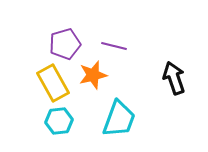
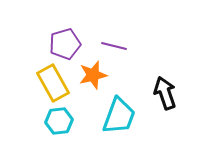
black arrow: moved 9 px left, 15 px down
cyan trapezoid: moved 3 px up
